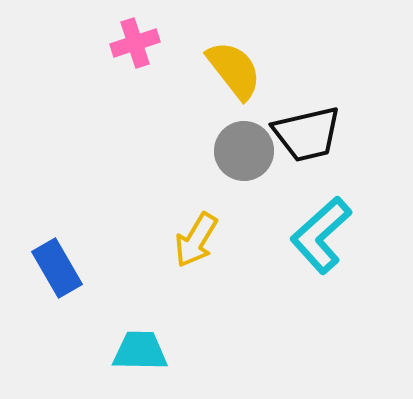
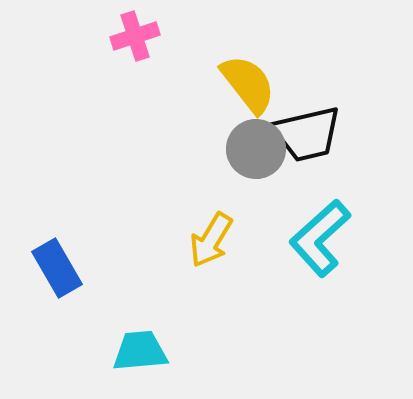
pink cross: moved 7 px up
yellow semicircle: moved 14 px right, 14 px down
gray circle: moved 12 px right, 2 px up
cyan L-shape: moved 1 px left, 3 px down
yellow arrow: moved 15 px right
cyan trapezoid: rotated 6 degrees counterclockwise
